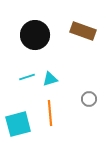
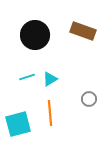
cyan triangle: rotated 14 degrees counterclockwise
